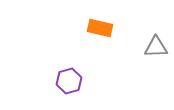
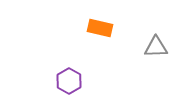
purple hexagon: rotated 15 degrees counterclockwise
